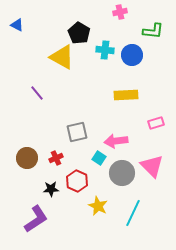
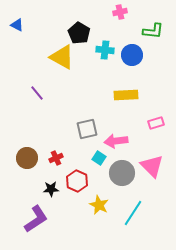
gray square: moved 10 px right, 3 px up
yellow star: moved 1 px right, 1 px up
cyan line: rotated 8 degrees clockwise
